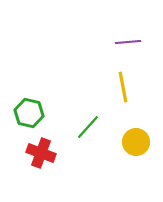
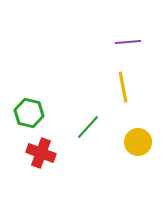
yellow circle: moved 2 px right
